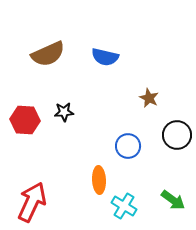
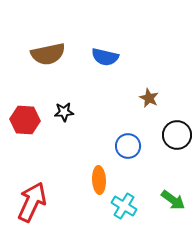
brown semicircle: rotated 12 degrees clockwise
